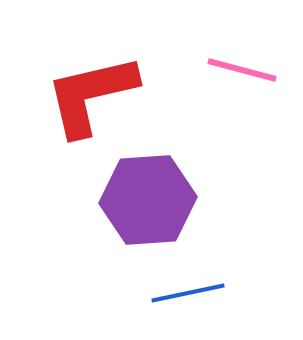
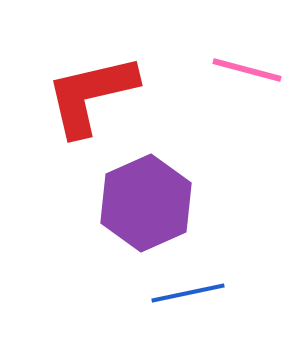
pink line: moved 5 px right
purple hexagon: moved 2 px left, 3 px down; rotated 20 degrees counterclockwise
